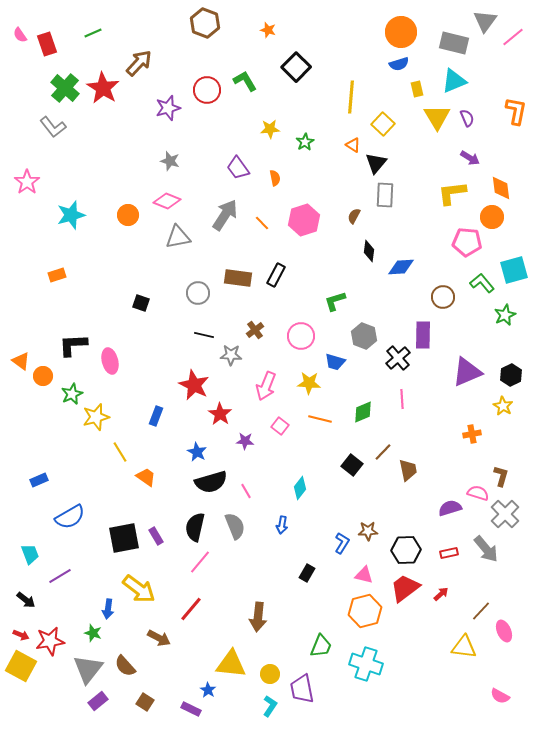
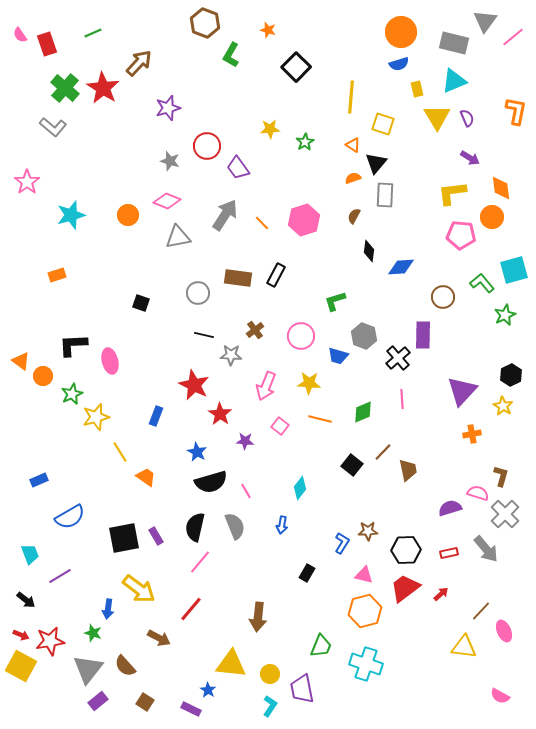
green L-shape at (245, 81): moved 14 px left, 26 px up; rotated 120 degrees counterclockwise
red circle at (207, 90): moved 56 px down
yellow square at (383, 124): rotated 25 degrees counterclockwise
gray L-shape at (53, 127): rotated 12 degrees counterclockwise
orange semicircle at (275, 178): moved 78 px right; rotated 98 degrees counterclockwise
pink pentagon at (467, 242): moved 6 px left, 7 px up
blue trapezoid at (335, 362): moved 3 px right, 6 px up
purple triangle at (467, 372): moved 5 px left, 19 px down; rotated 24 degrees counterclockwise
